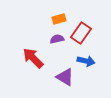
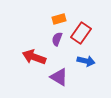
purple semicircle: rotated 56 degrees counterclockwise
red arrow: moved 1 px right, 1 px up; rotated 25 degrees counterclockwise
purple triangle: moved 6 px left
